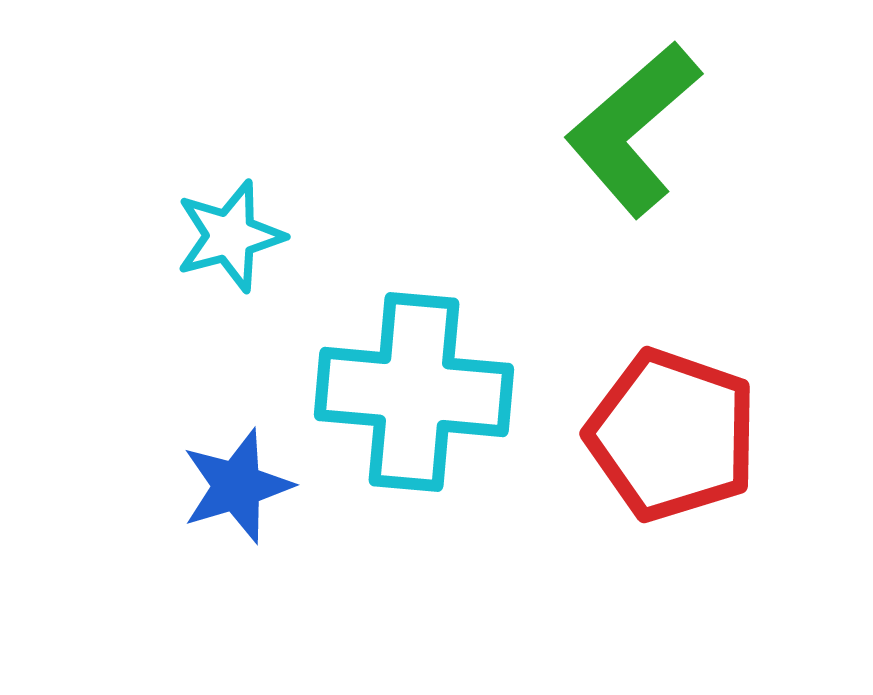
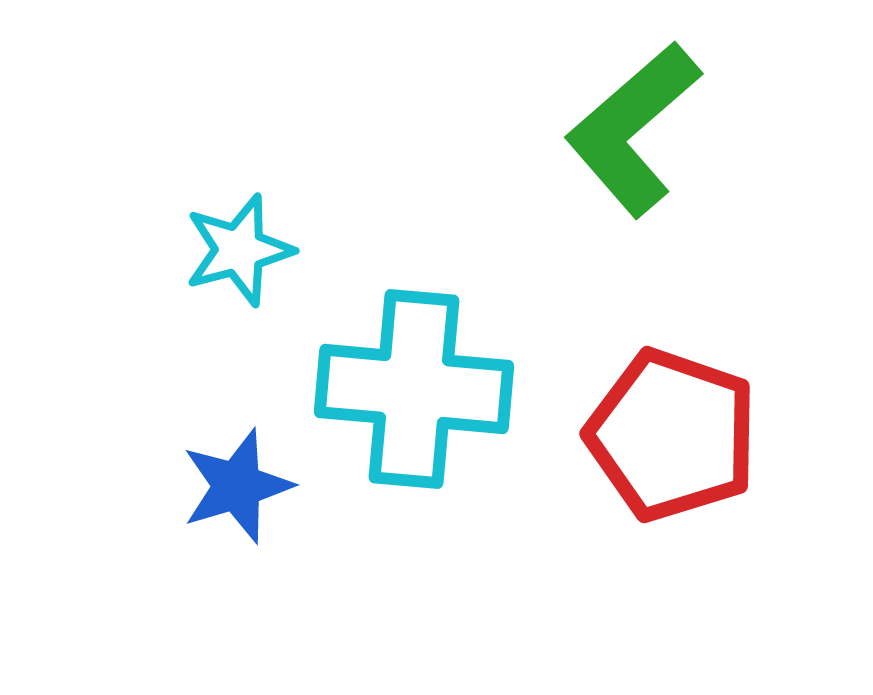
cyan star: moved 9 px right, 14 px down
cyan cross: moved 3 px up
